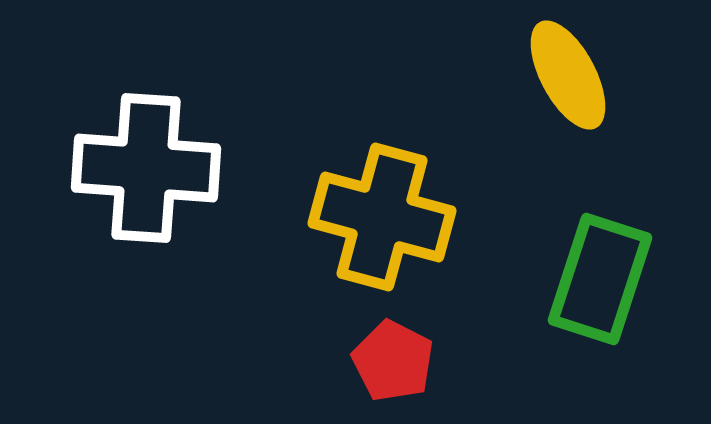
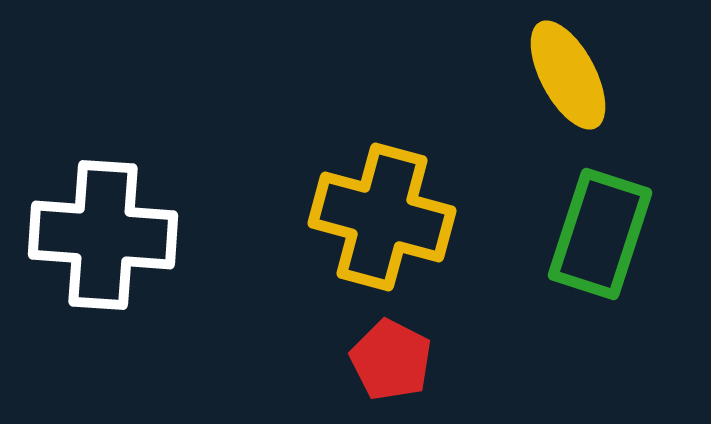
white cross: moved 43 px left, 67 px down
green rectangle: moved 45 px up
red pentagon: moved 2 px left, 1 px up
